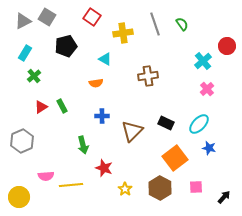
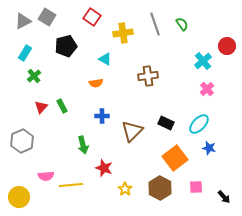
red triangle: rotated 16 degrees counterclockwise
black arrow: rotated 96 degrees clockwise
